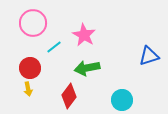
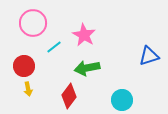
red circle: moved 6 px left, 2 px up
